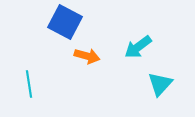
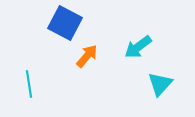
blue square: moved 1 px down
orange arrow: rotated 65 degrees counterclockwise
